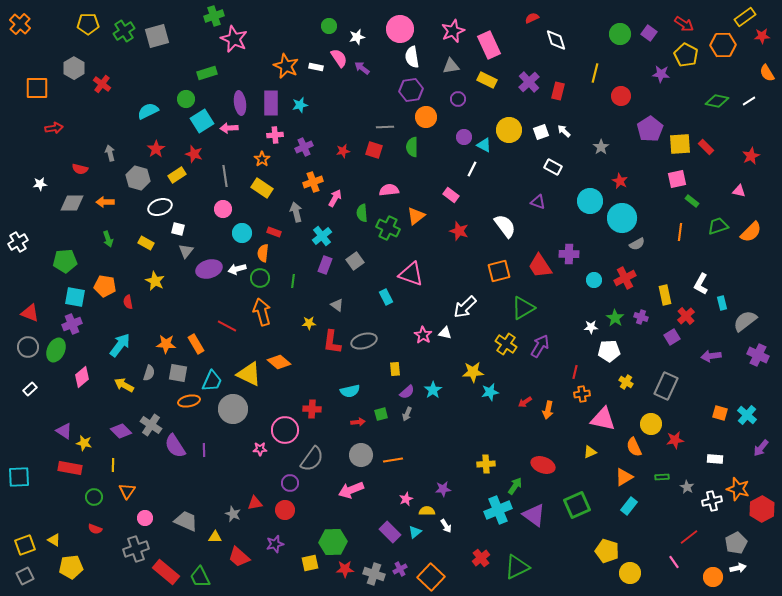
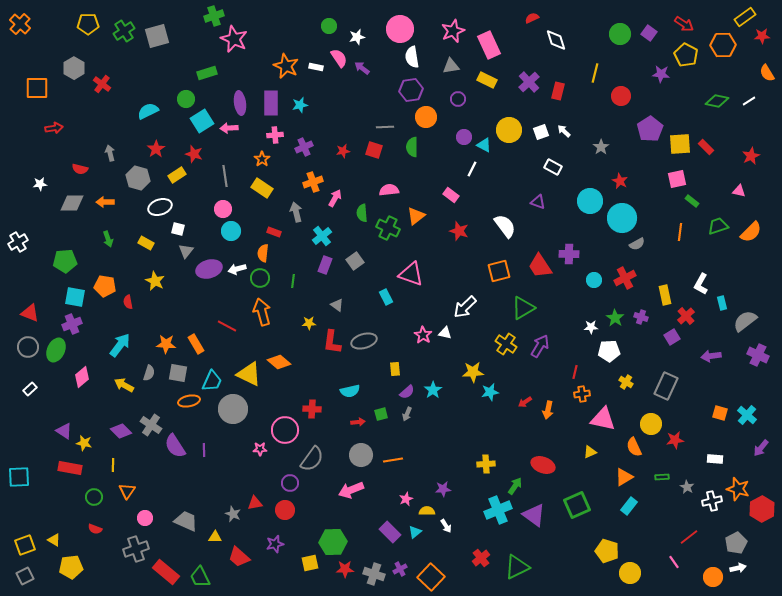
cyan circle at (242, 233): moved 11 px left, 2 px up
